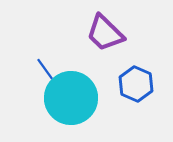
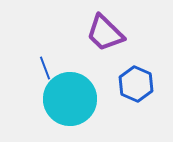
blue line: moved 1 px up; rotated 15 degrees clockwise
cyan circle: moved 1 px left, 1 px down
